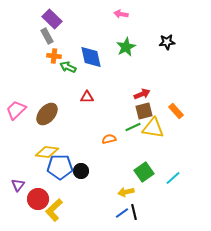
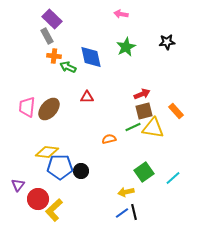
pink trapezoid: moved 11 px right, 3 px up; rotated 40 degrees counterclockwise
brown ellipse: moved 2 px right, 5 px up
